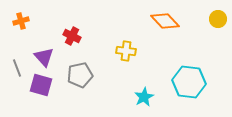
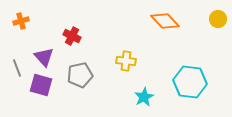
yellow cross: moved 10 px down
cyan hexagon: moved 1 px right
